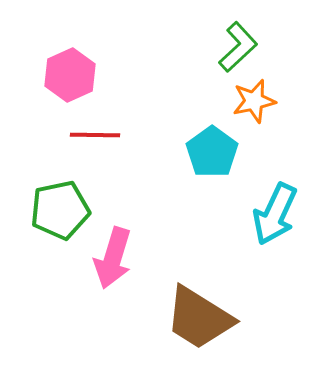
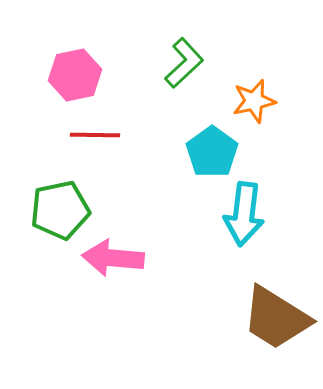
green L-shape: moved 54 px left, 16 px down
pink hexagon: moved 5 px right; rotated 12 degrees clockwise
cyan arrow: moved 31 px left; rotated 18 degrees counterclockwise
pink arrow: rotated 78 degrees clockwise
brown trapezoid: moved 77 px right
